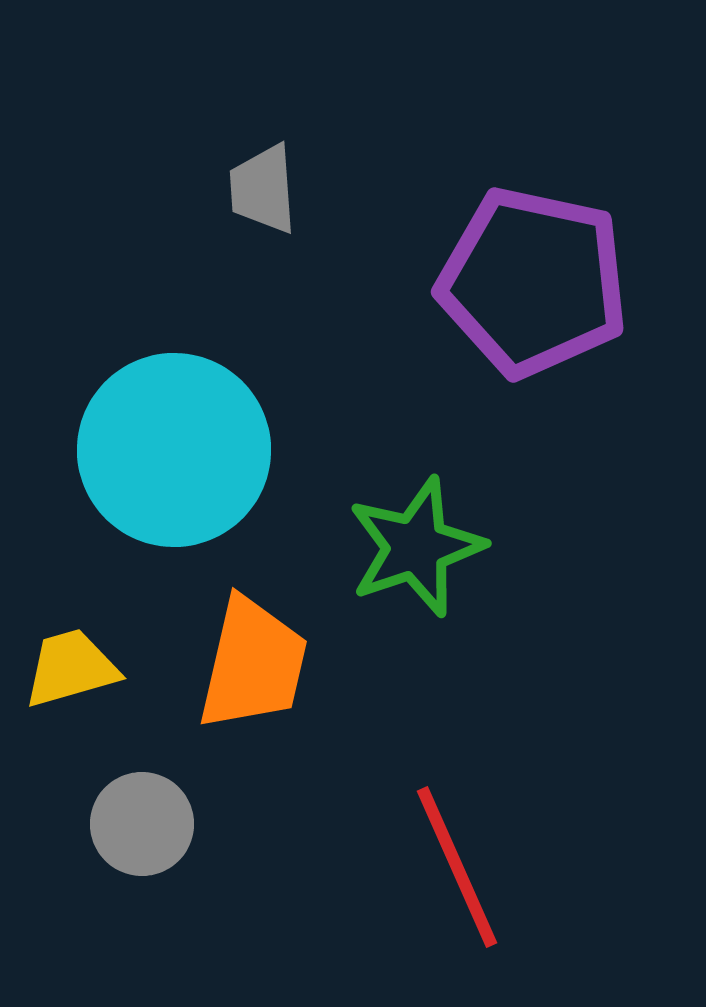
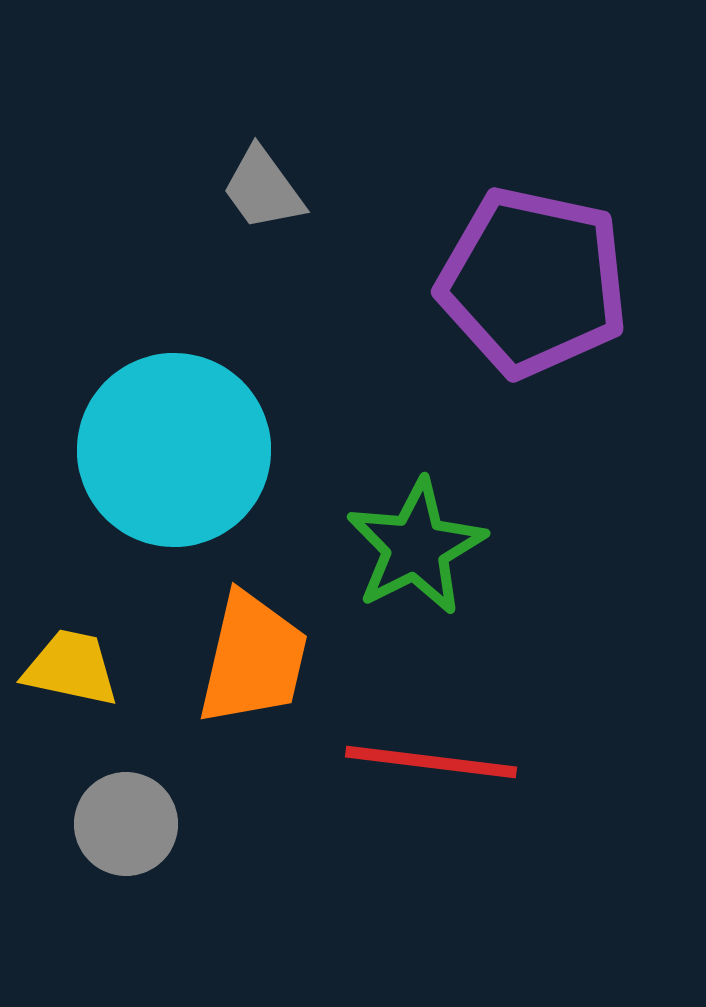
gray trapezoid: rotated 32 degrees counterclockwise
green star: rotated 8 degrees counterclockwise
orange trapezoid: moved 5 px up
yellow trapezoid: rotated 28 degrees clockwise
gray circle: moved 16 px left
red line: moved 26 px left, 105 px up; rotated 59 degrees counterclockwise
